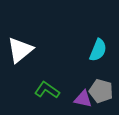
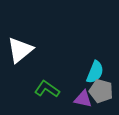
cyan semicircle: moved 3 px left, 22 px down
green L-shape: moved 1 px up
